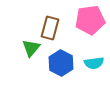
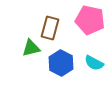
pink pentagon: rotated 20 degrees clockwise
green triangle: rotated 36 degrees clockwise
cyan semicircle: rotated 36 degrees clockwise
